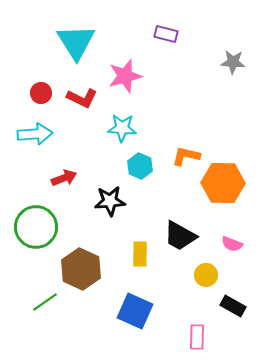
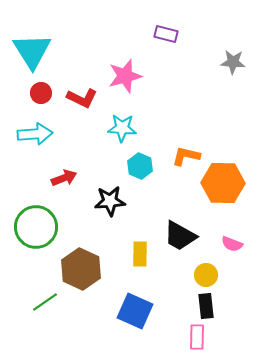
cyan triangle: moved 44 px left, 9 px down
black rectangle: moved 27 px left; rotated 55 degrees clockwise
